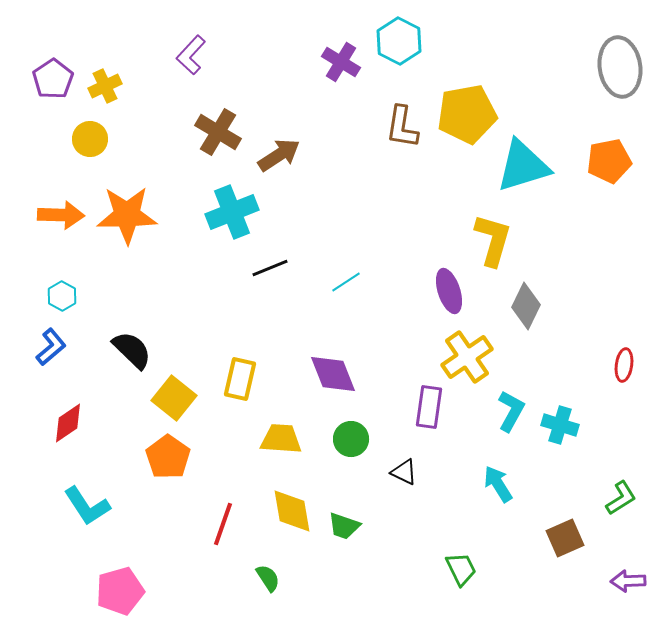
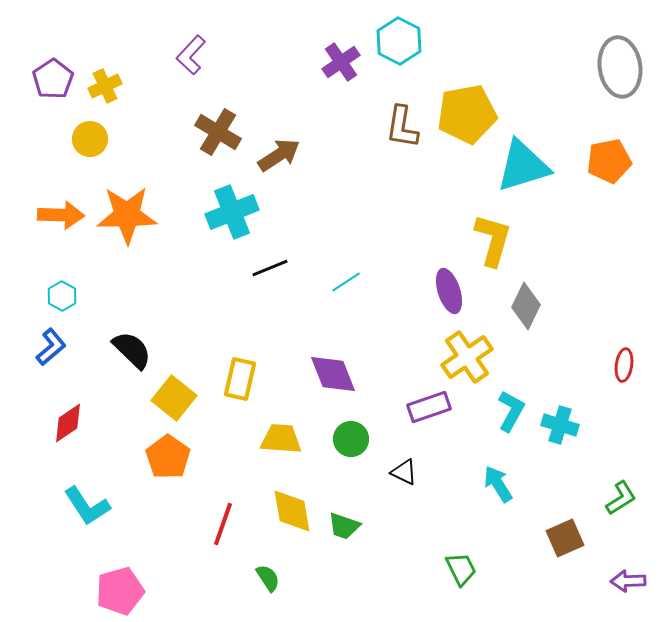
purple cross at (341, 62): rotated 24 degrees clockwise
purple rectangle at (429, 407): rotated 63 degrees clockwise
